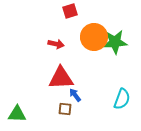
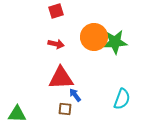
red square: moved 14 px left
